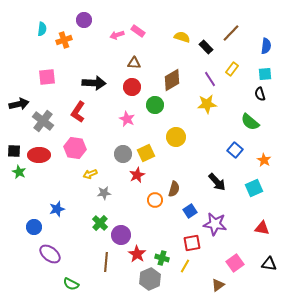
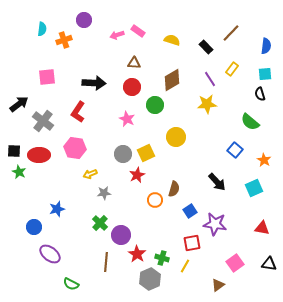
yellow semicircle at (182, 37): moved 10 px left, 3 px down
black arrow at (19, 104): rotated 24 degrees counterclockwise
